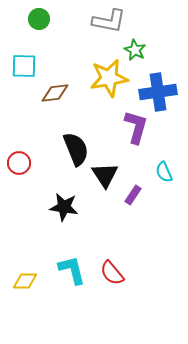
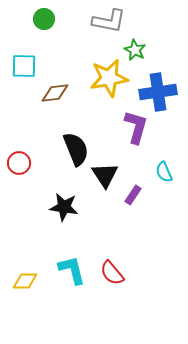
green circle: moved 5 px right
